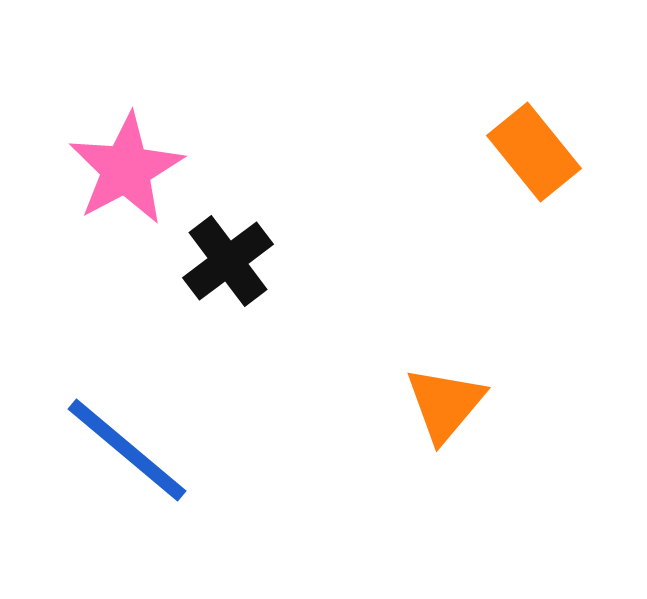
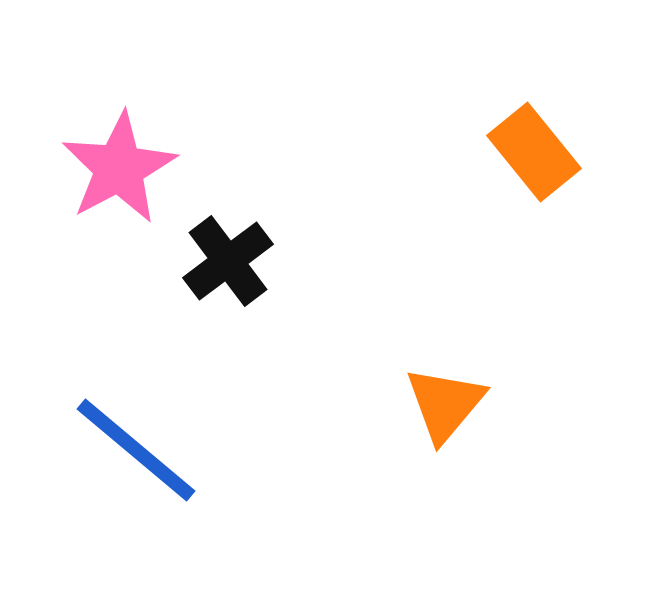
pink star: moved 7 px left, 1 px up
blue line: moved 9 px right
